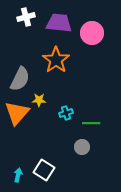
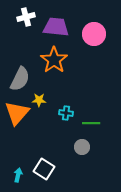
purple trapezoid: moved 3 px left, 4 px down
pink circle: moved 2 px right, 1 px down
orange star: moved 2 px left
cyan cross: rotated 24 degrees clockwise
white square: moved 1 px up
